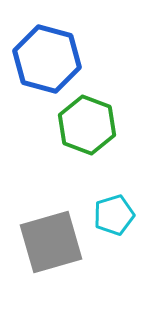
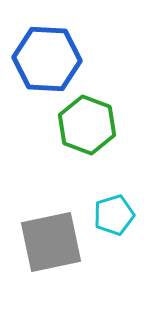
blue hexagon: rotated 12 degrees counterclockwise
gray square: rotated 4 degrees clockwise
